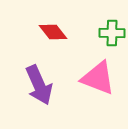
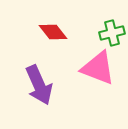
green cross: rotated 15 degrees counterclockwise
pink triangle: moved 10 px up
